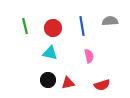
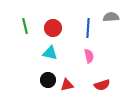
gray semicircle: moved 1 px right, 4 px up
blue line: moved 6 px right, 2 px down; rotated 12 degrees clockwise
red triangle: moved 1 px left, 2 px down
